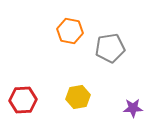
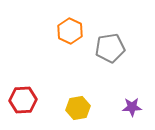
orange hexagon: rotated 15 degrees clockwise
yellow hexagon: moved 11 px down
purple star: moved 1 px left, 1 px up
